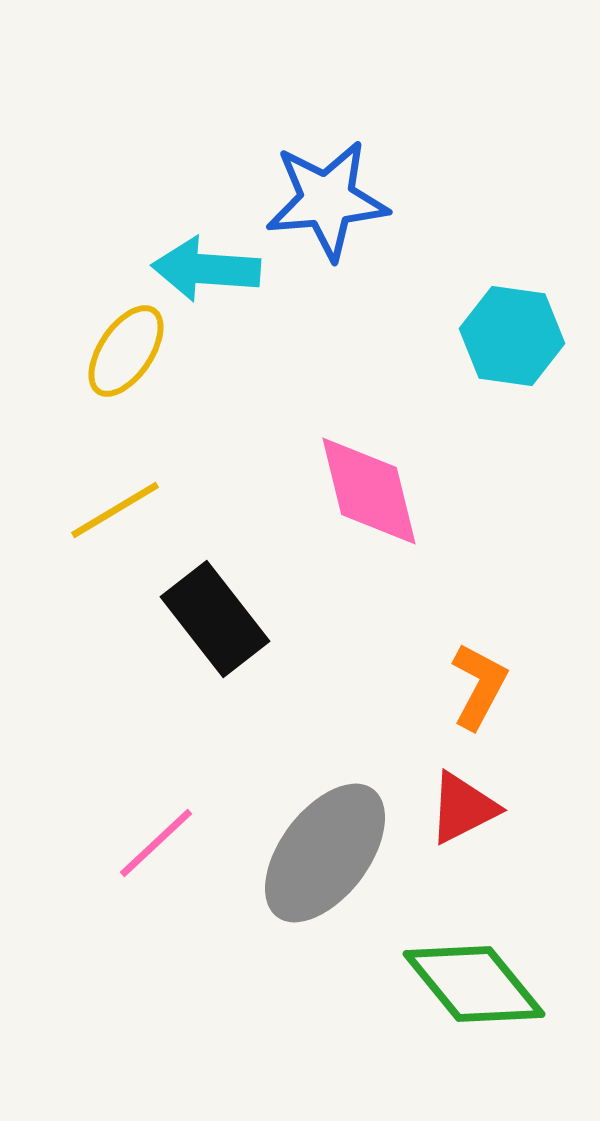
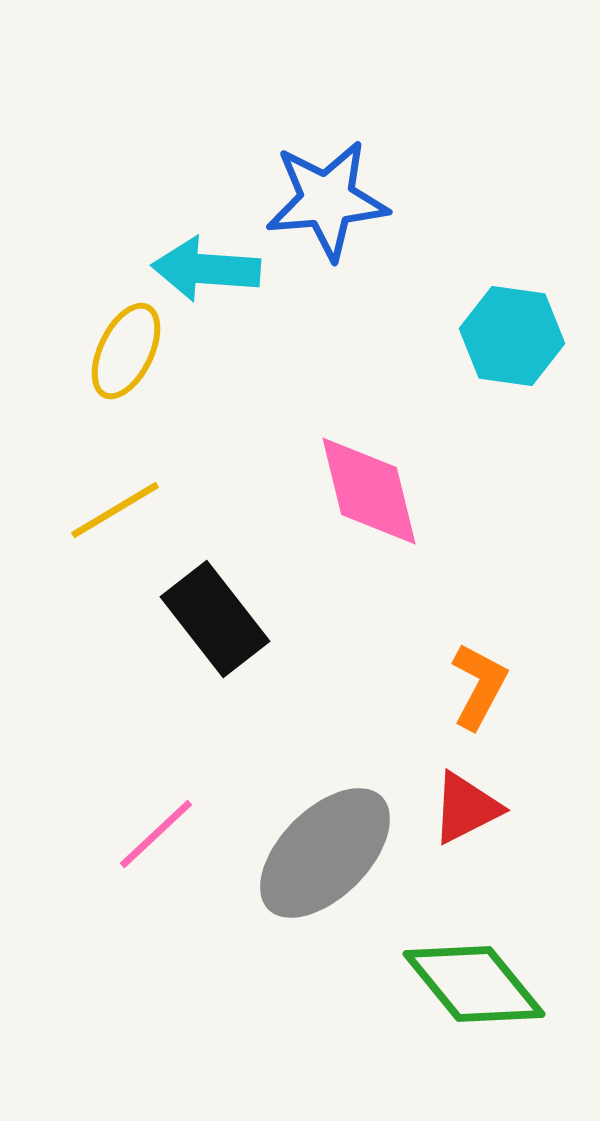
yellow ellipse: rotated 8 degrees counterclockwise
red triangle: moved 3 px right
pink line: moved 9 px up
gray ellipse: rotated 8 degrees clockwise
